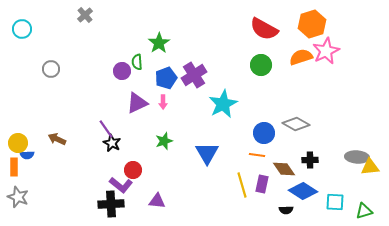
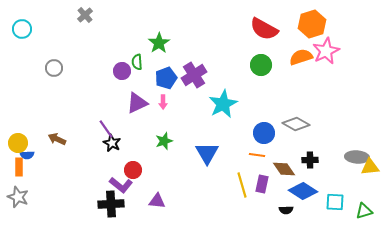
gray circle at (51, 69): moved 3 px right, 1 px up
orange rectangle at (14, 167): moved 5 px right
